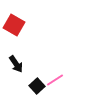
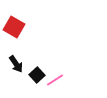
red square: moved 2 px down
black square: moved 11 px up
